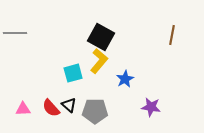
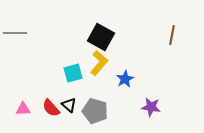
yellow L-shape: moved 2 px down
gray pentagon: rotated 15 degrees clockwise
